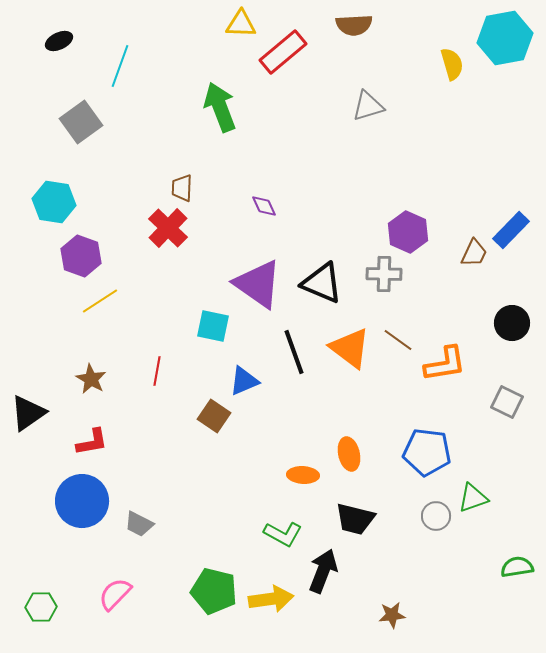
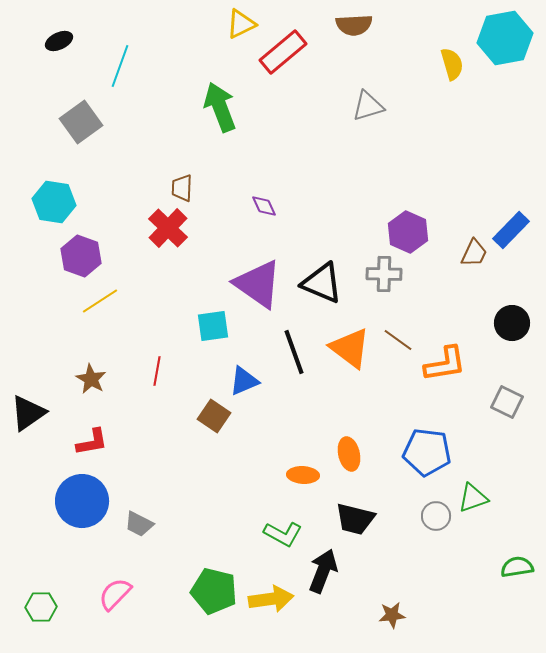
yellow triangle at (241, 24): rotated 28 degrees counterclockwise
cyan square at (213, 326): rotated 20 degrees counterclockwise
